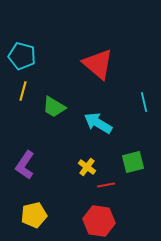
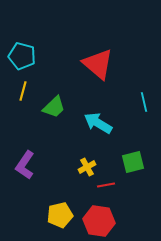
green trapezoid: rotated 75 degrees counterclockwise
yellow cross: rotated 24 degrees clockwise
yellow pentagon: moved 26 px right
